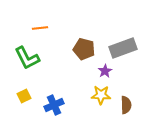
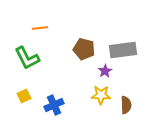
gray rectangle: moved 2 px down; rotated 12 degrees clockwise
